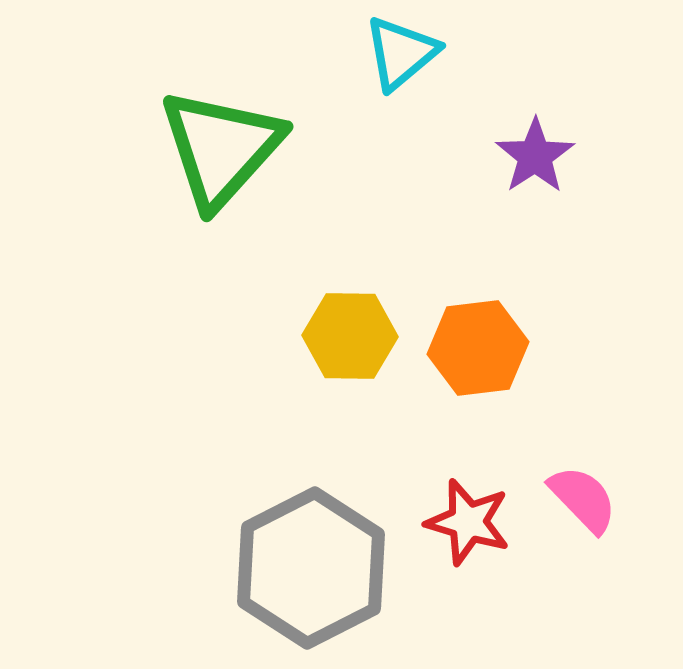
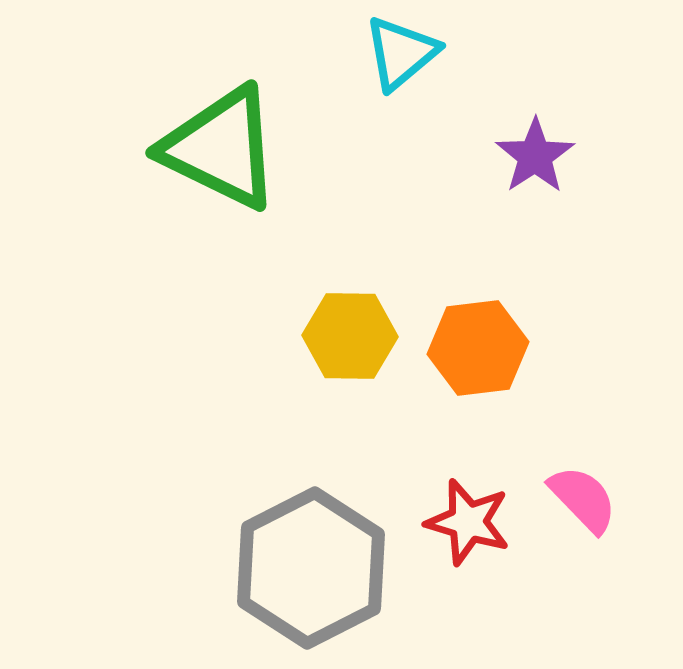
green triangle: rotated 46 degrees counterclockwise
